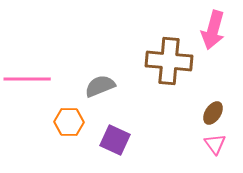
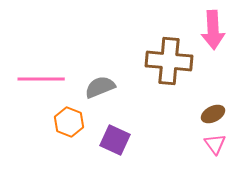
pink arrow: rotated 18 degrees counterclockwise
pink line: moved 14 px right
gray semicircle: moved 1 px down
brown ellipse: moved 1 px down; rotated 30 degrees clockwise
orange hexagon: rotated 20 degrees clockwise
